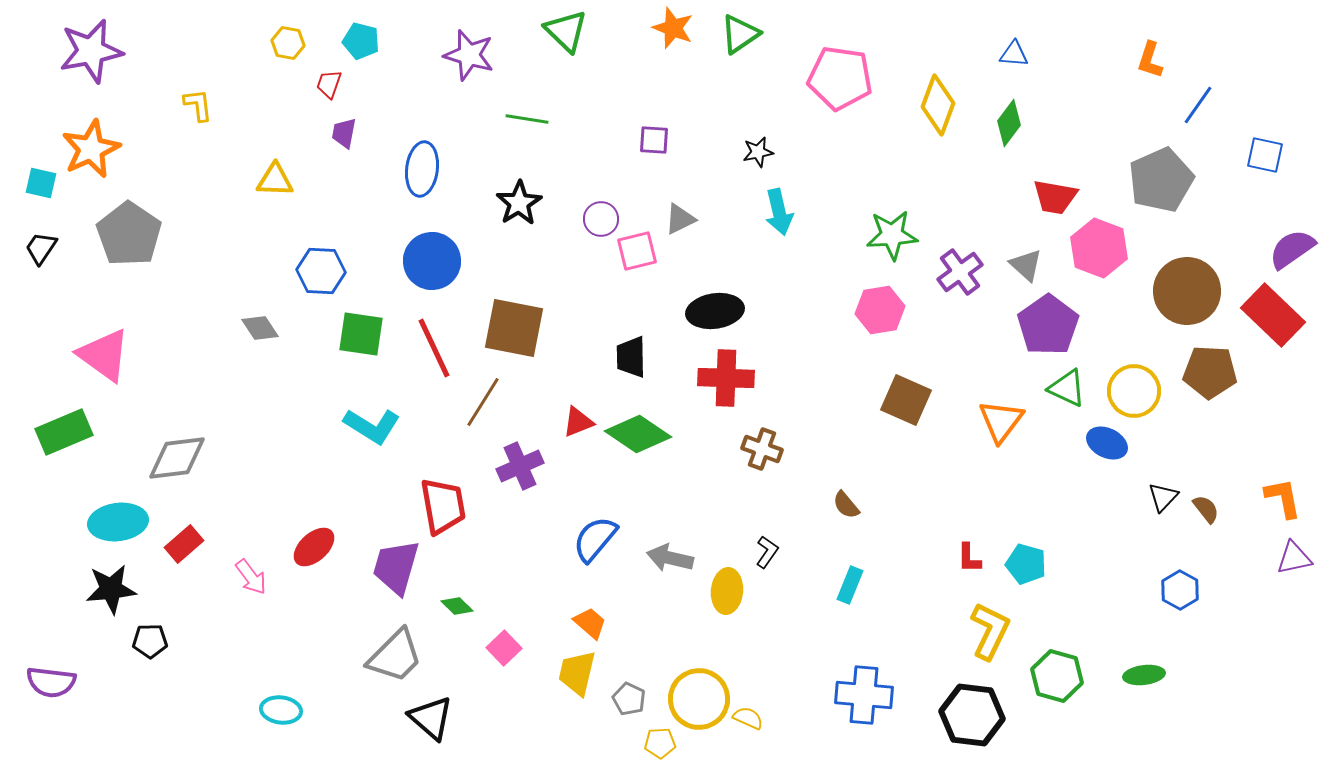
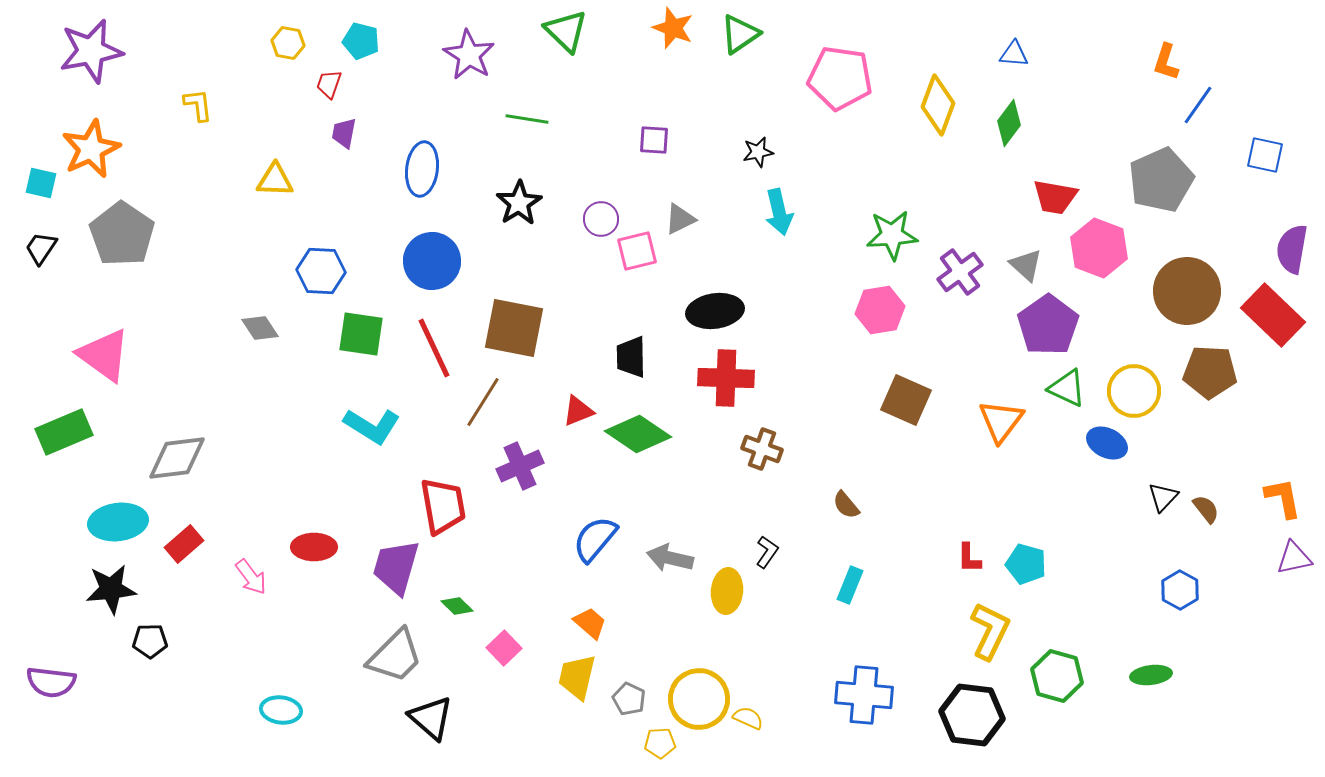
purple star at (469, 55): rotated 15 degrees clockwise
orange L-shape at (1150, 60): moved 16 px right, 2 px down
gray pentagon at (129, 234): moved 7 px left
purple semicircle at (1292, 249): rotated 45 degrees counterclockwise
red triangle at (578, 422): moved 11 px up
red ellipse at (314, 547): rotated 42 degrees clockwise
yellow trapezoid at (577, 673): moved 4 px down
green ellipse at (1144, 675): moved 7 px right
